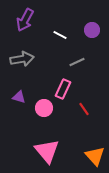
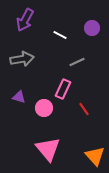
purple circle: moved 2 px up
pink triangle: moved 1 px right, 2 px up
